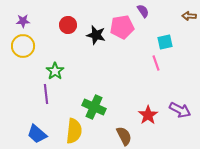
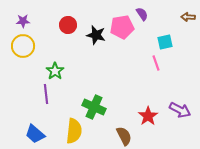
purple semicircle: moved 1 px left, 3 px down
brown arrow: moved 1 px left, 1 px down
red star: moved 1 px down
blue trapezoid: moved 2 px left
